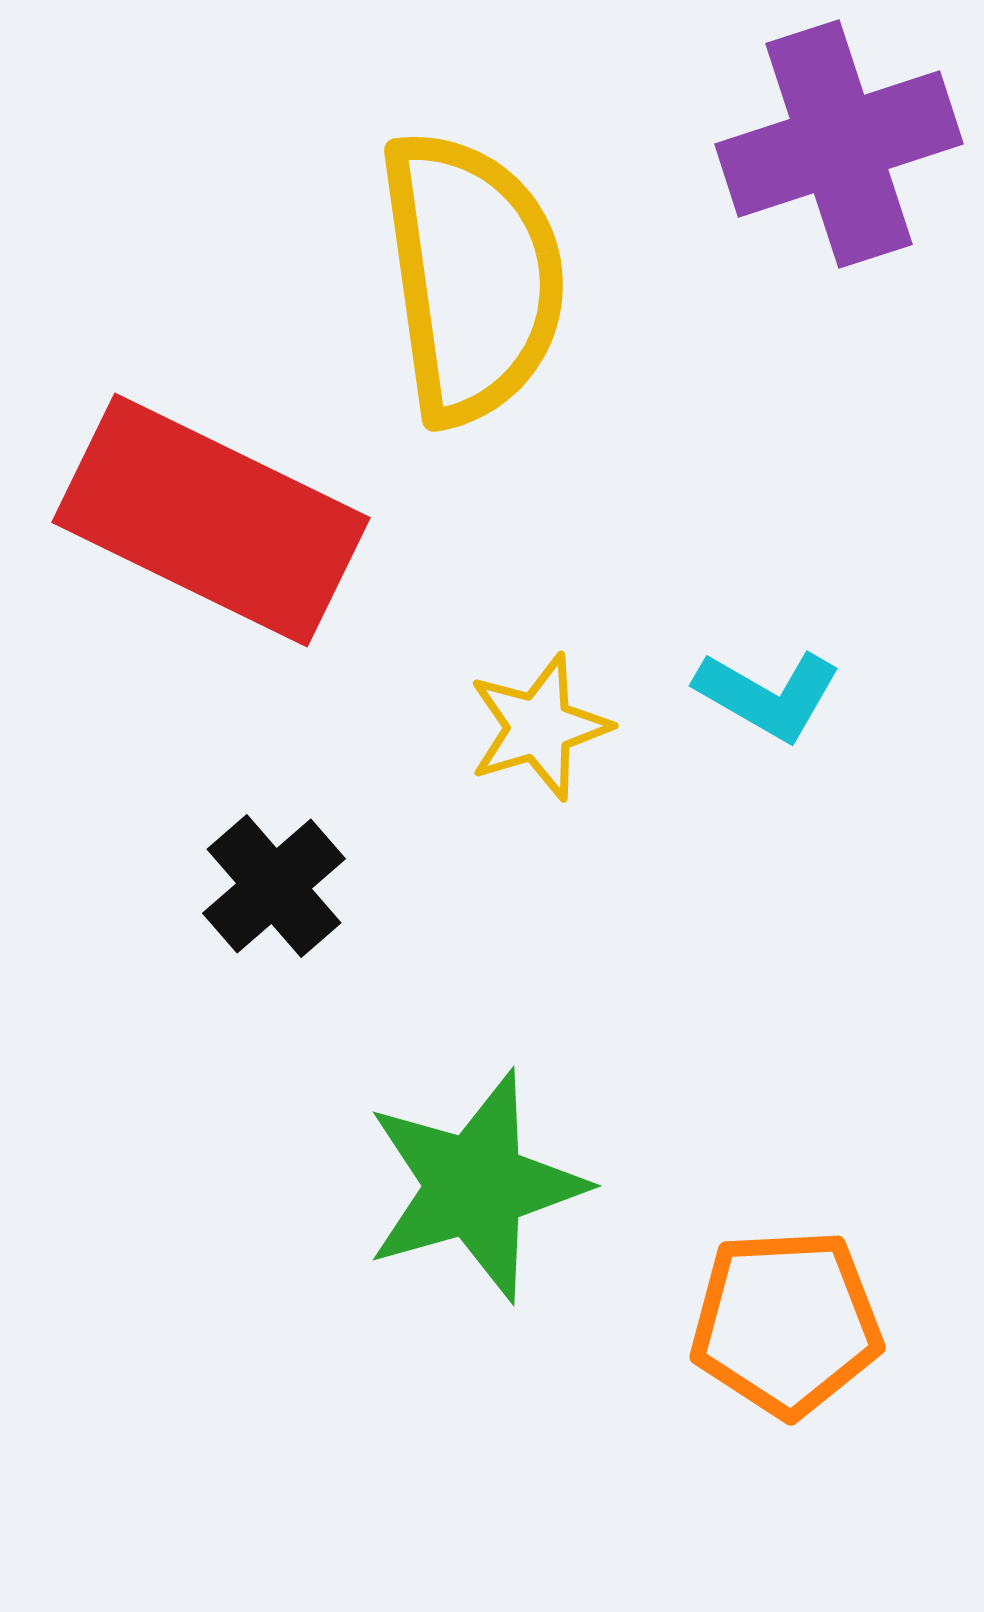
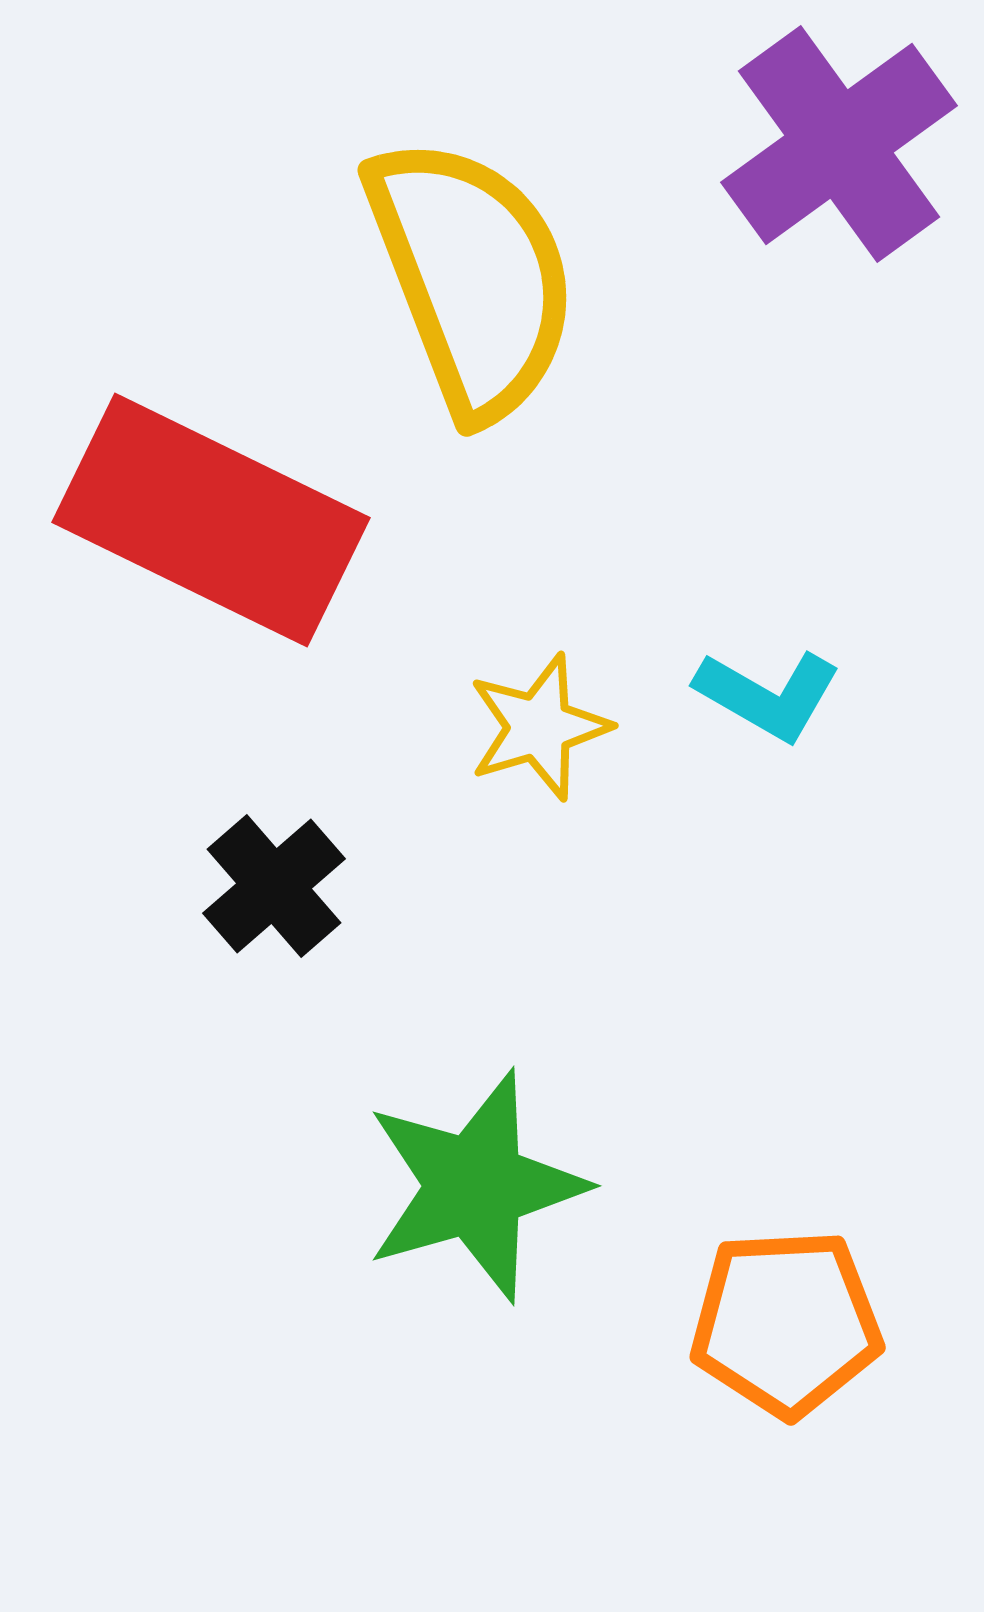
purple cross: rotated 18 degrees counterclockwise
yellow semicircle: rotated 13 degrees counterclockwise
